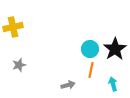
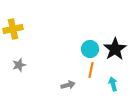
yellow cross: moved 2 px down
